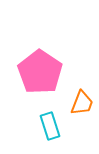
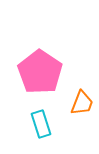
cyan rectangle: moved 9 px left, 2 px up
